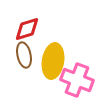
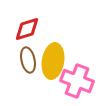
brown ellipse: moved 4 px right, 5 px down
pink cross: moved 1 px down
